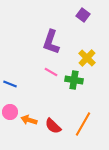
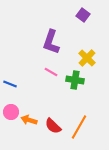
green cross: moved 1 px right
pink circle: moved 1 px right
orange line: moved 4 px left, 3 px down
